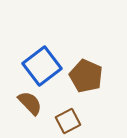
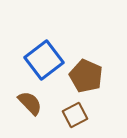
blue square: moved 2 px right, 6 px up
brown square: moved 7 px right, 6 px up
